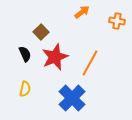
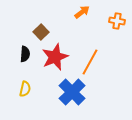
black semicircle: rotated 28 degrees clockwise
orange line: moved 1 px up
blue cross: moved 6 px up
